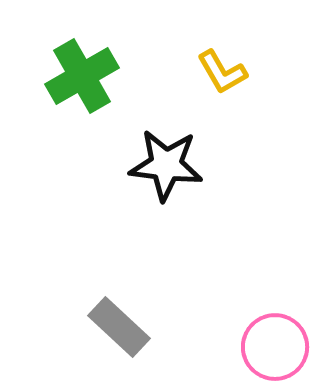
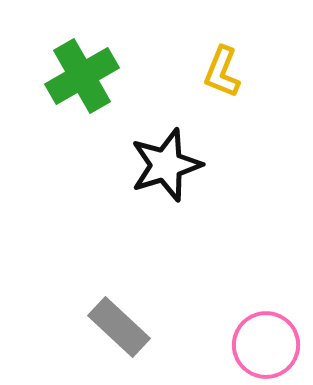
yellow L-shape: rotated 52 degrees clockwise
black star: rotated 24 degrees counterclockwise
pink circle: moved 9 px left, 2 px up
